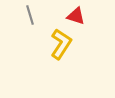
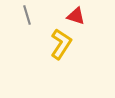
gray line: moved 3 px left
